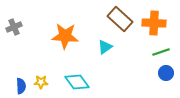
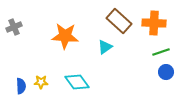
brown rectangle: moved 1 px left, 2 px down
blue circle: moved 1 px up
